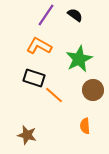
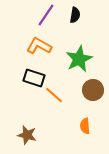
black semicircle: rotated 63 degrees clockwise
